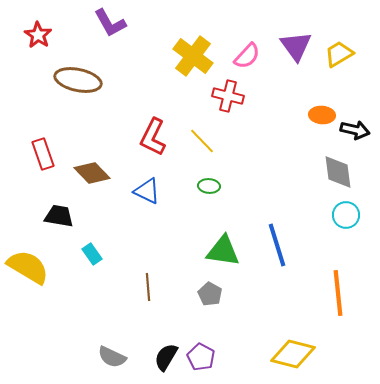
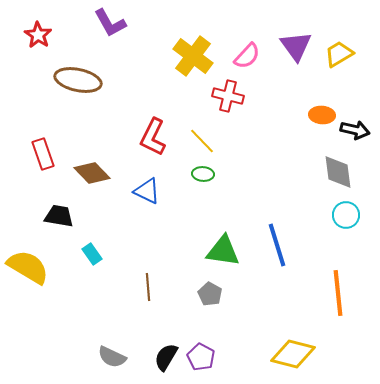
green ellipse: moved 6 px left, 12 px up
